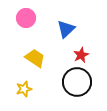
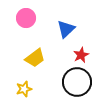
yellow trapezoid: rotated 110 degrees clockwise
